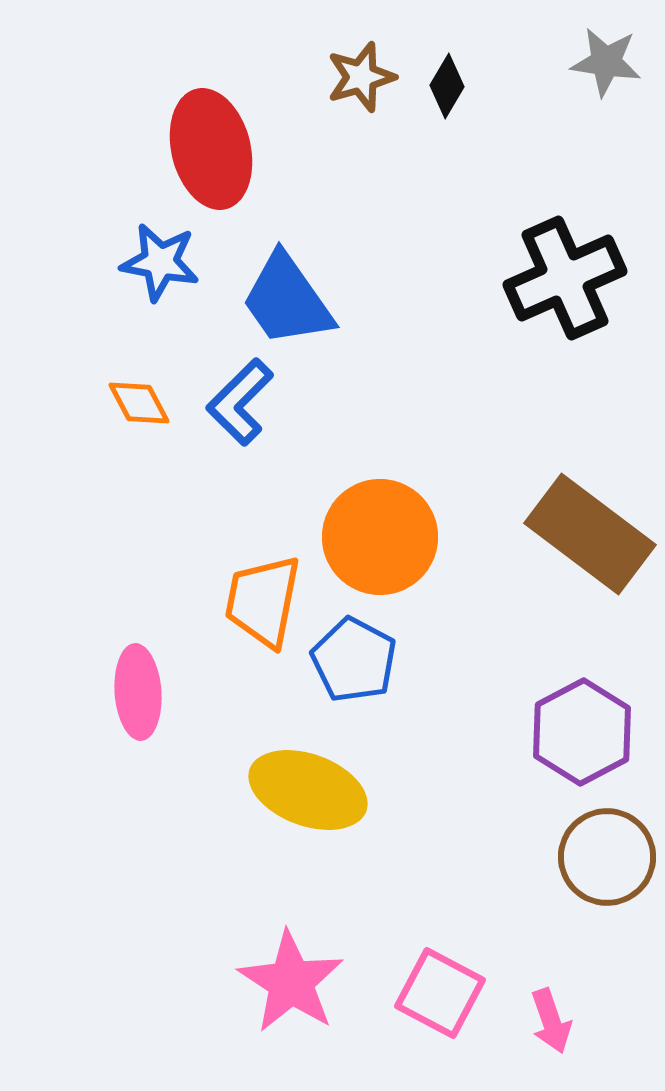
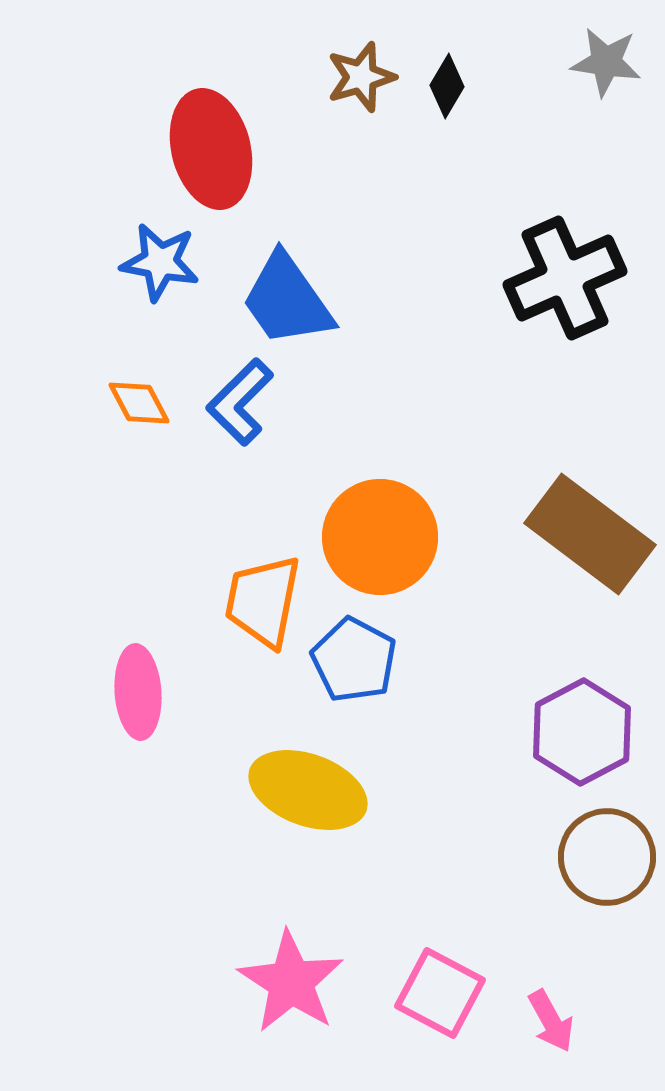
pink arrow: rotated 10 degrees counterclockwise
